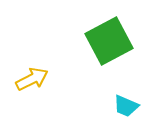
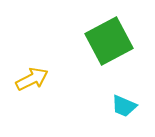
cyan trapezoid: moved 2 px left
